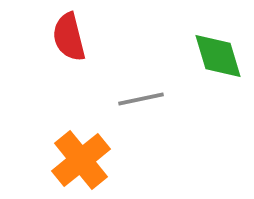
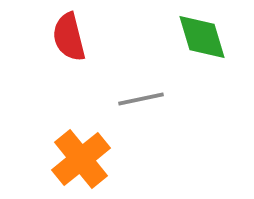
green diamond: moved 16 px left, 19 px up
orange cross: moved 1 px up
